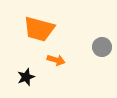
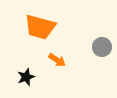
orange trapezoid: moved 1 px right, 2 px up
orange arrow: moved 1 px right; rotated 18 degrees clockwise
